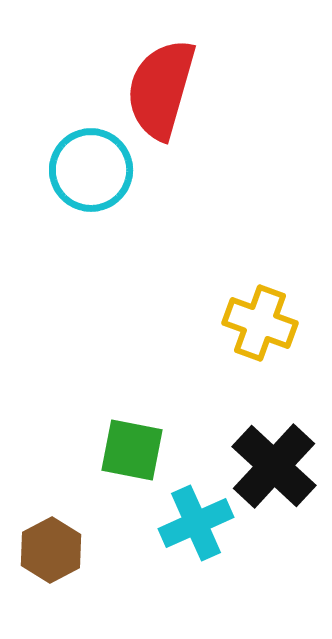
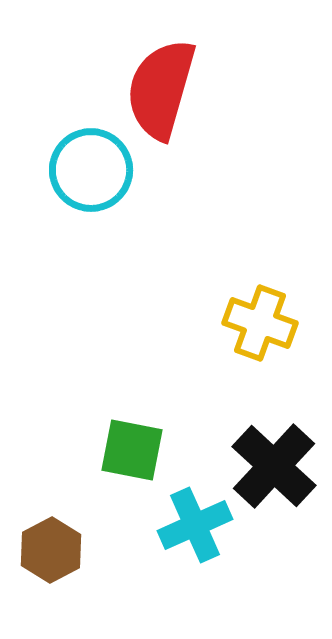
cyan cross: moved 1 px left, 2 px down
